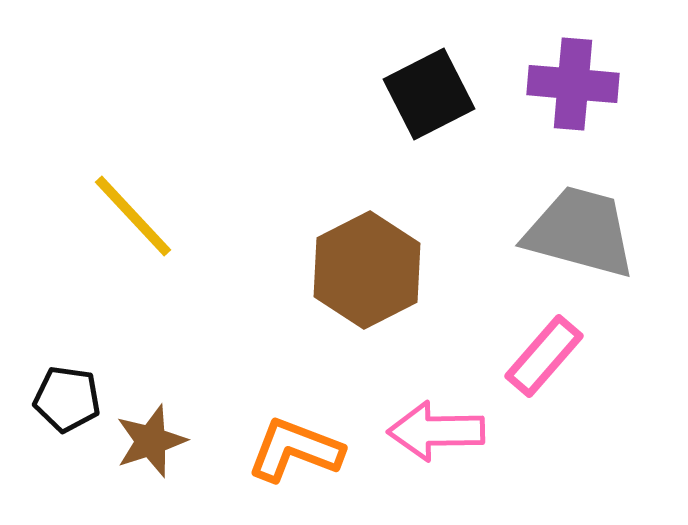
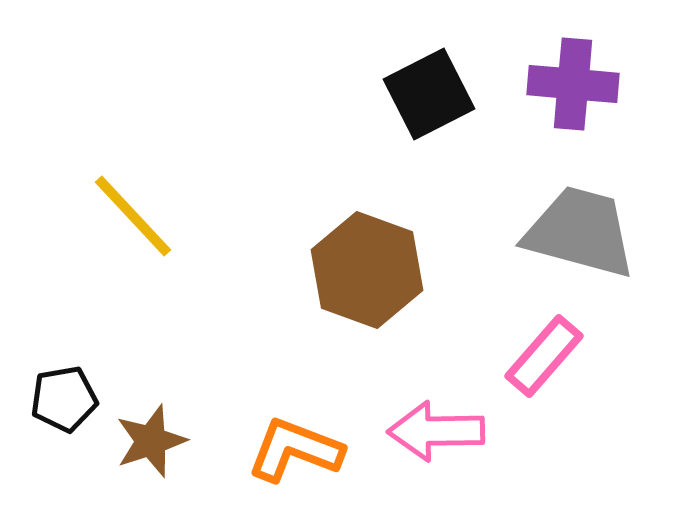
brown hexagon: rotated 13 degrees counterclockwise
black pentagon: moved 3 px left; rotated 18 degrees counterclockwise
